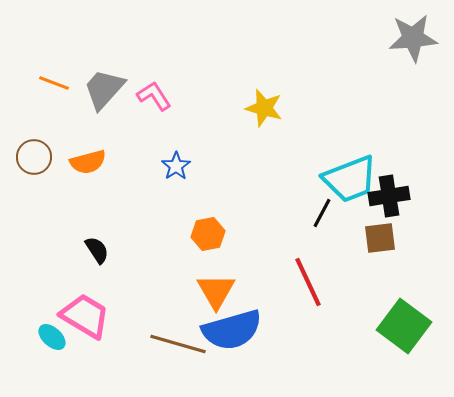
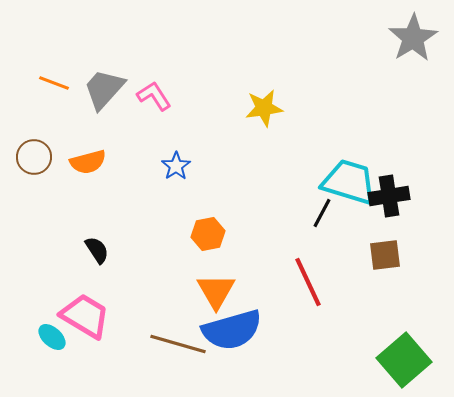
gray star: rotated 27 degrees counterclockwise
yellow star: rotated 24 degrees counterclockwise
cyan trapezoid: moved 1 px left, 3 px down; rotated 142 degrees counterclockwise
brown square: moved 5 px right, 17 px down
green square: moved 34 px down; rotated 12 degrees clockwise
